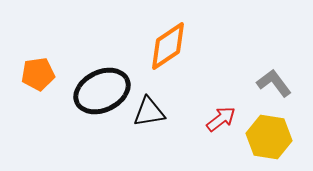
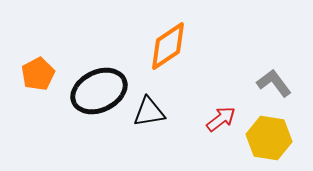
orange pentagon: rotated 20 degrees counterclockwise
black ellipse: moved 3 px left
yellow hexagon: moved 1 px down
